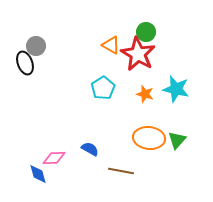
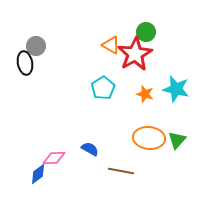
red star: moved 3 px left; rotated 12 degrees clockwise
black ellipse: rotated 10 degrees clockwise
blue diamond: rotated 70 degrees clockwise
